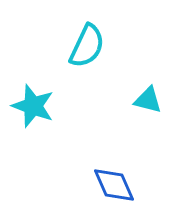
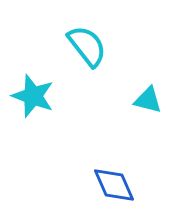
cyan semicircle: rotated 63 degrees counterclockwise
cyan star: moved 10 px up
